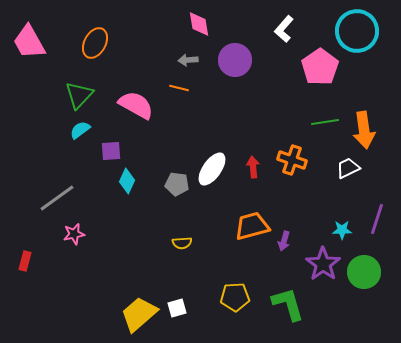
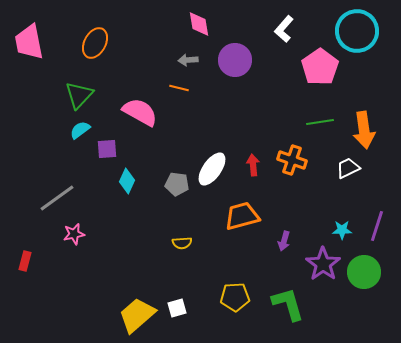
pink trapezoid: rotated 18 degrees clockwise
pink semicircle: moved 4 px right, 7 px down
green line: moved 5 px left
purple square: moved 4 px left, 2 px up
red arrow: moved 2 px up
purple line: moved 7 px down
orange trapezoid: moved 10 px left, 10 px up
yellow trapezoid: moved 2 px left, 1 px down
